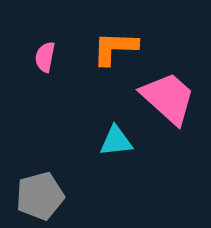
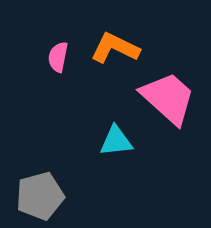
orange L-shape: rotated 24 degrees clockwise
pink semicircle: moved 13 px right
